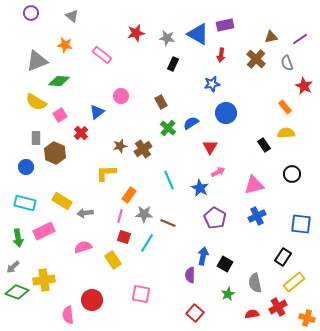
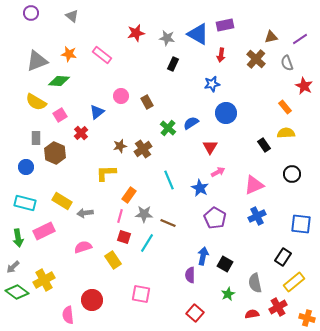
orange star at (65, 45): moved 4 px right, 9 px down
brown rectangle at (161, 102): moved 14 px left
pink triangle at (254, 185): rotated 10 degrees counterclockwise
yellow cross at (44, 280): rotated 20 degrees counterclockwise
green diamond at (17, 292): rotated 15 degrees clockwise
